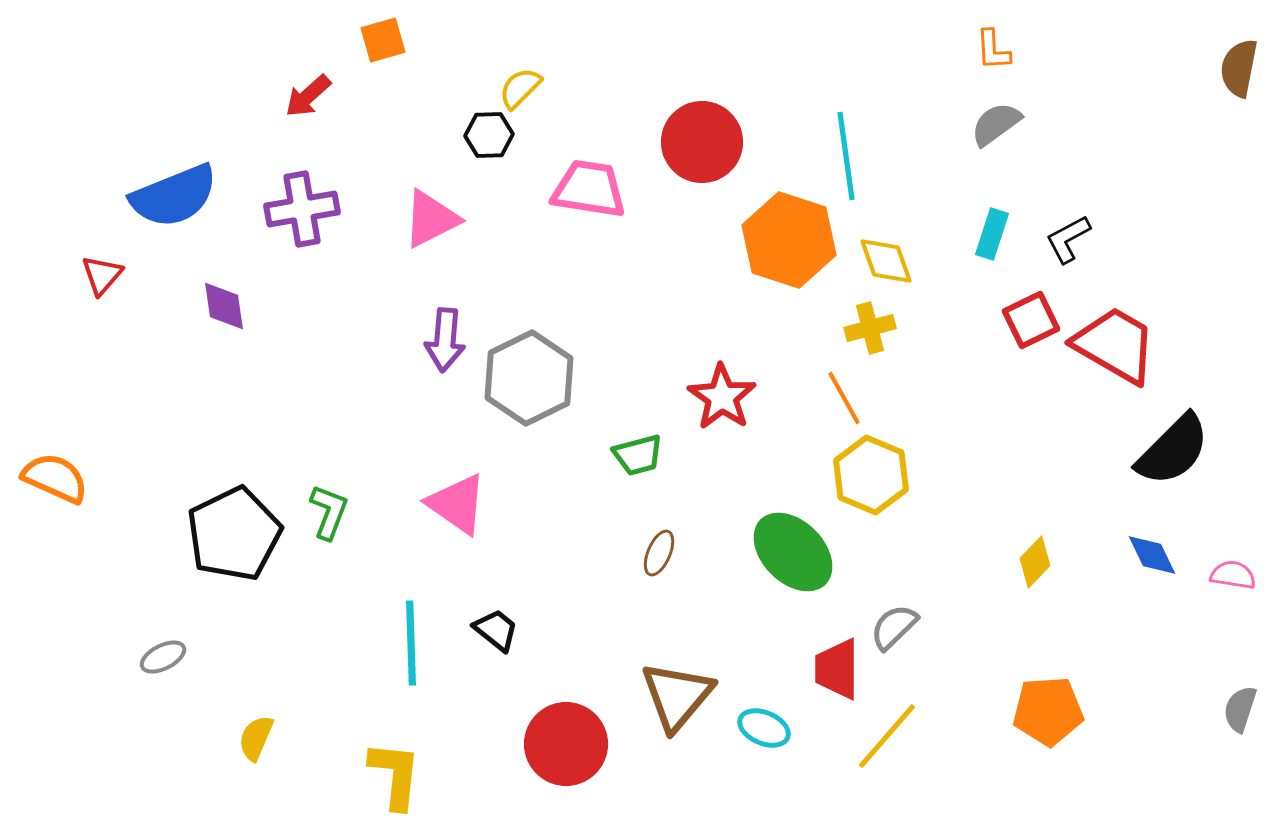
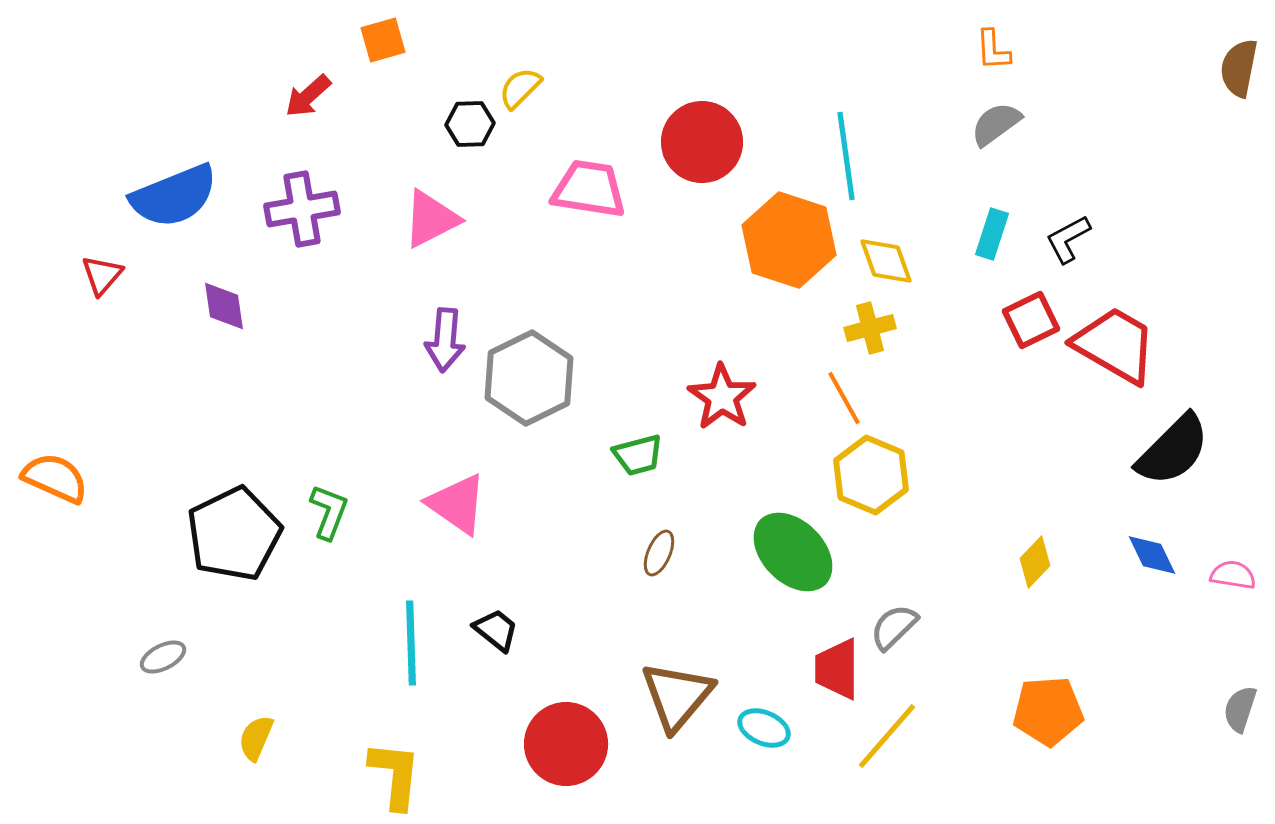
black hexagon at (489, 135): moved 19 px left, 11 px up
